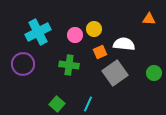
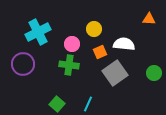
pink circle: moved 3 px left, 9 px down
